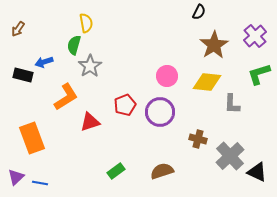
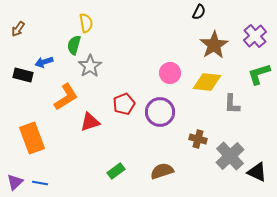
pink circle: moved 3 px right, 3 px up
red pentagon: moved 1 px left, 1 px up
purple triangle: moved 1 px left, 5 px down
